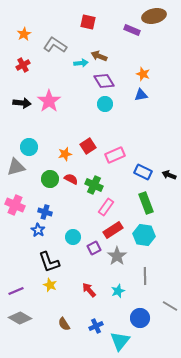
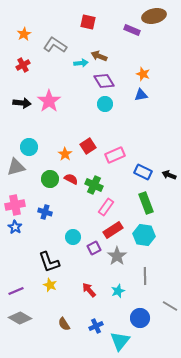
orange star at (65, 154): rotated 24 degrees counterclockwise
pink cross at (15, 205): rotated 36 degrees counterclockwise
blue star at (38, 230): moved 23 px left, 3 px up
